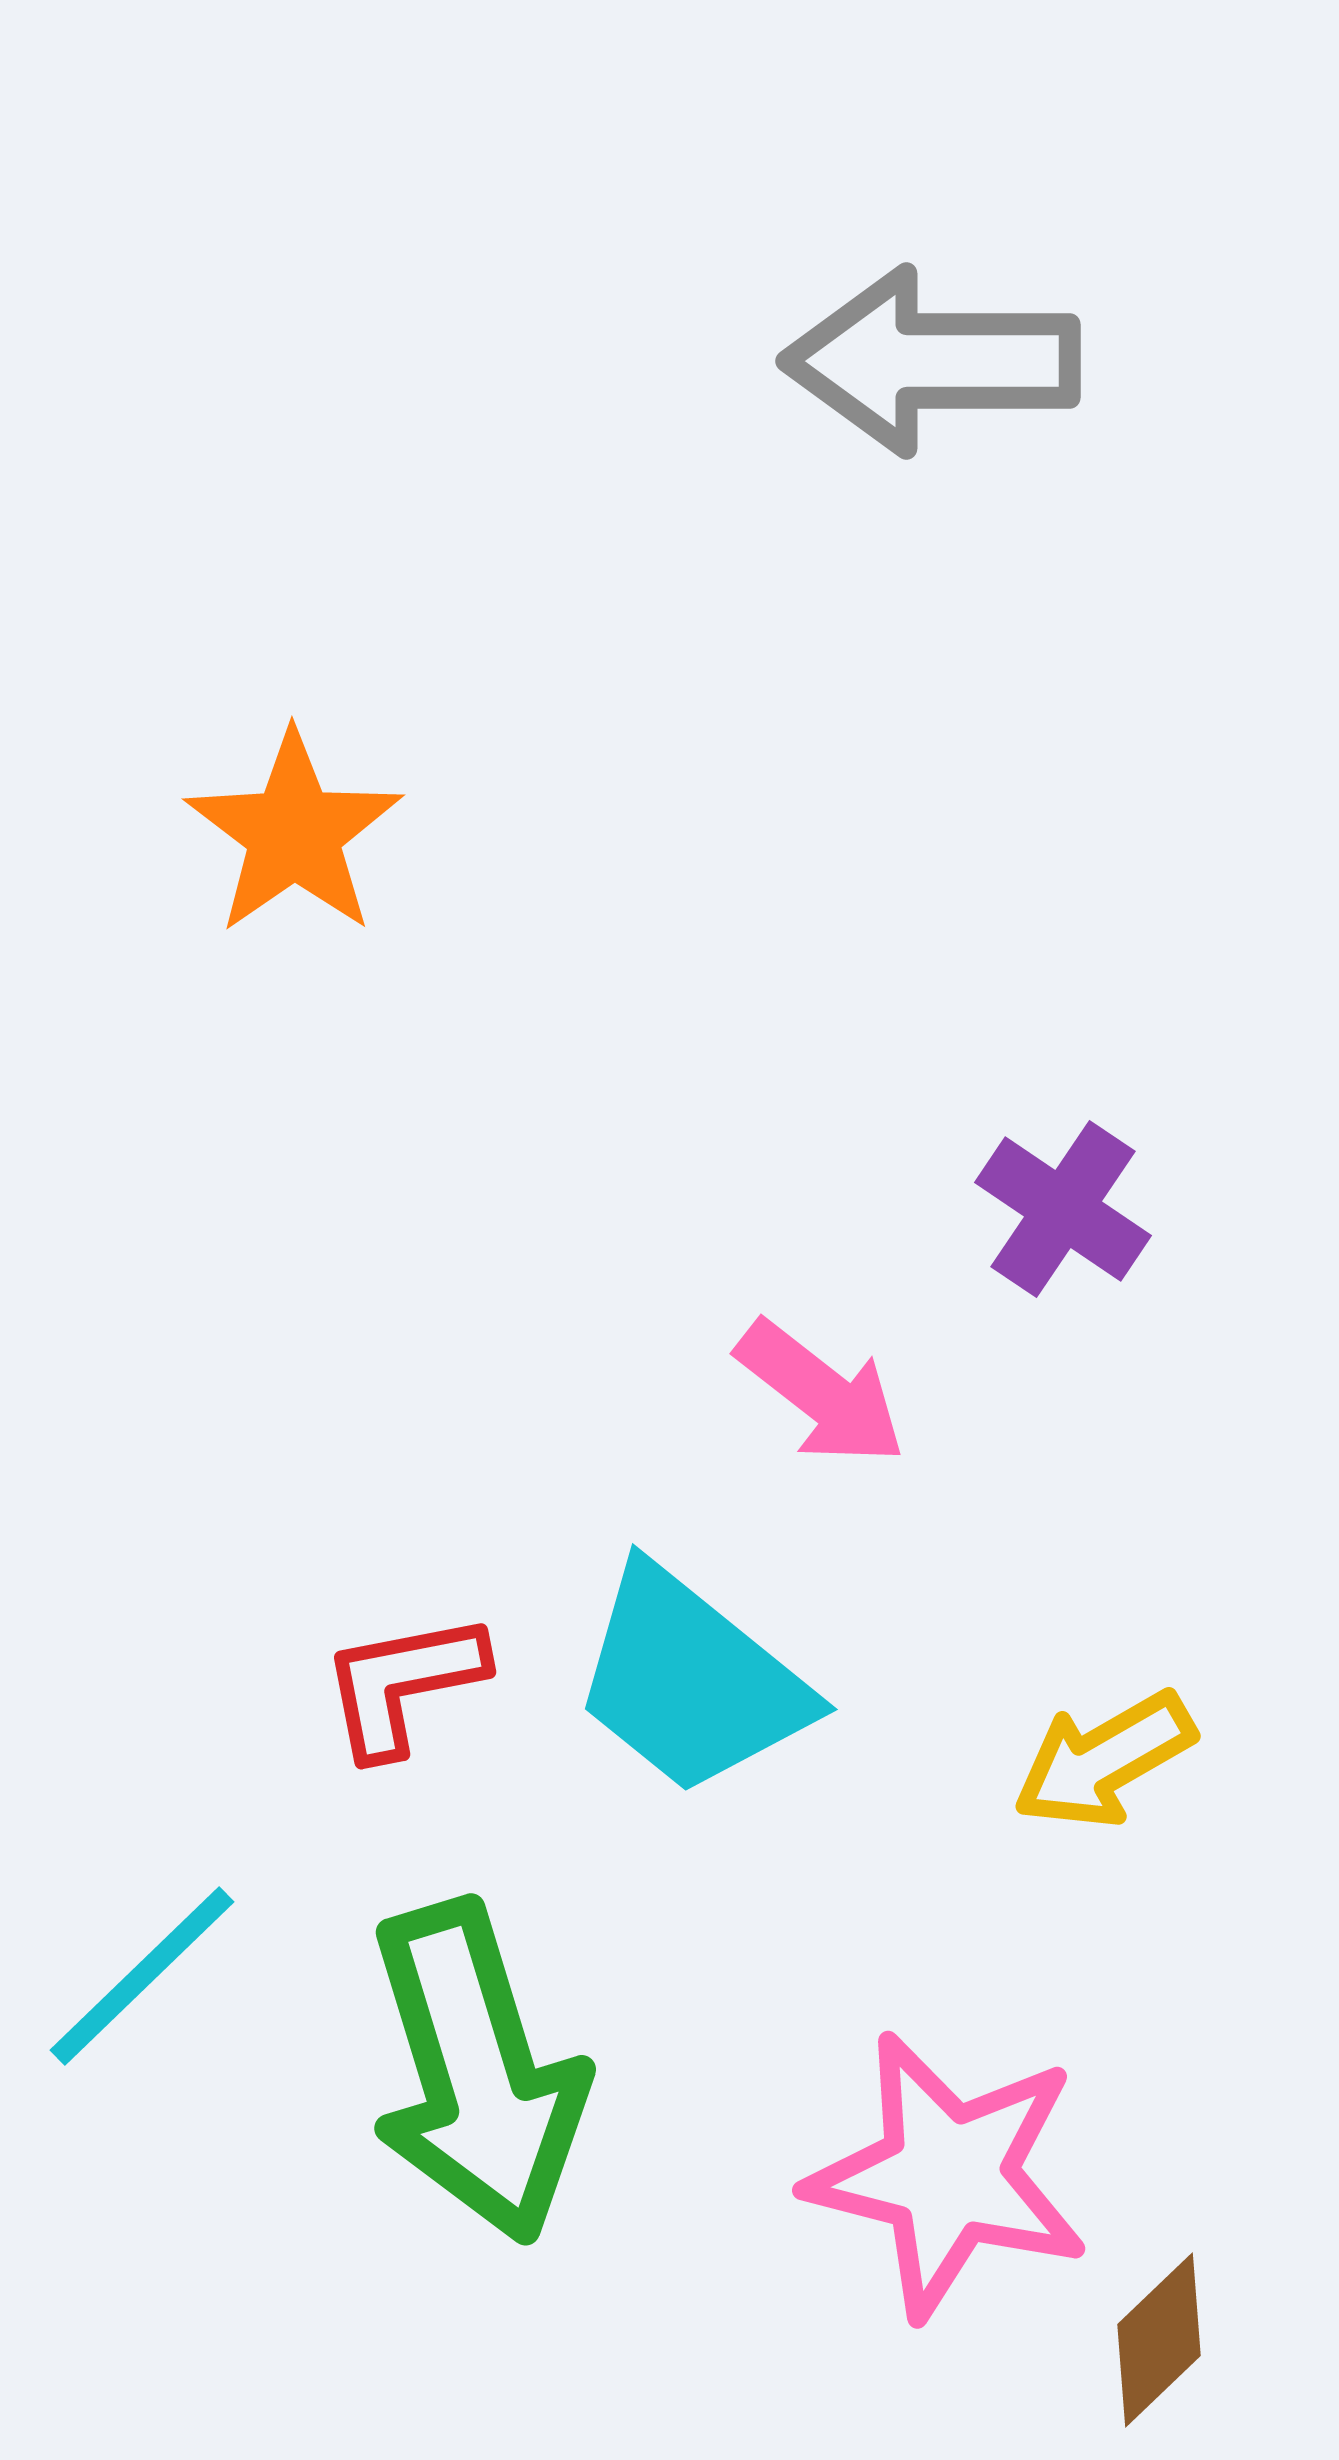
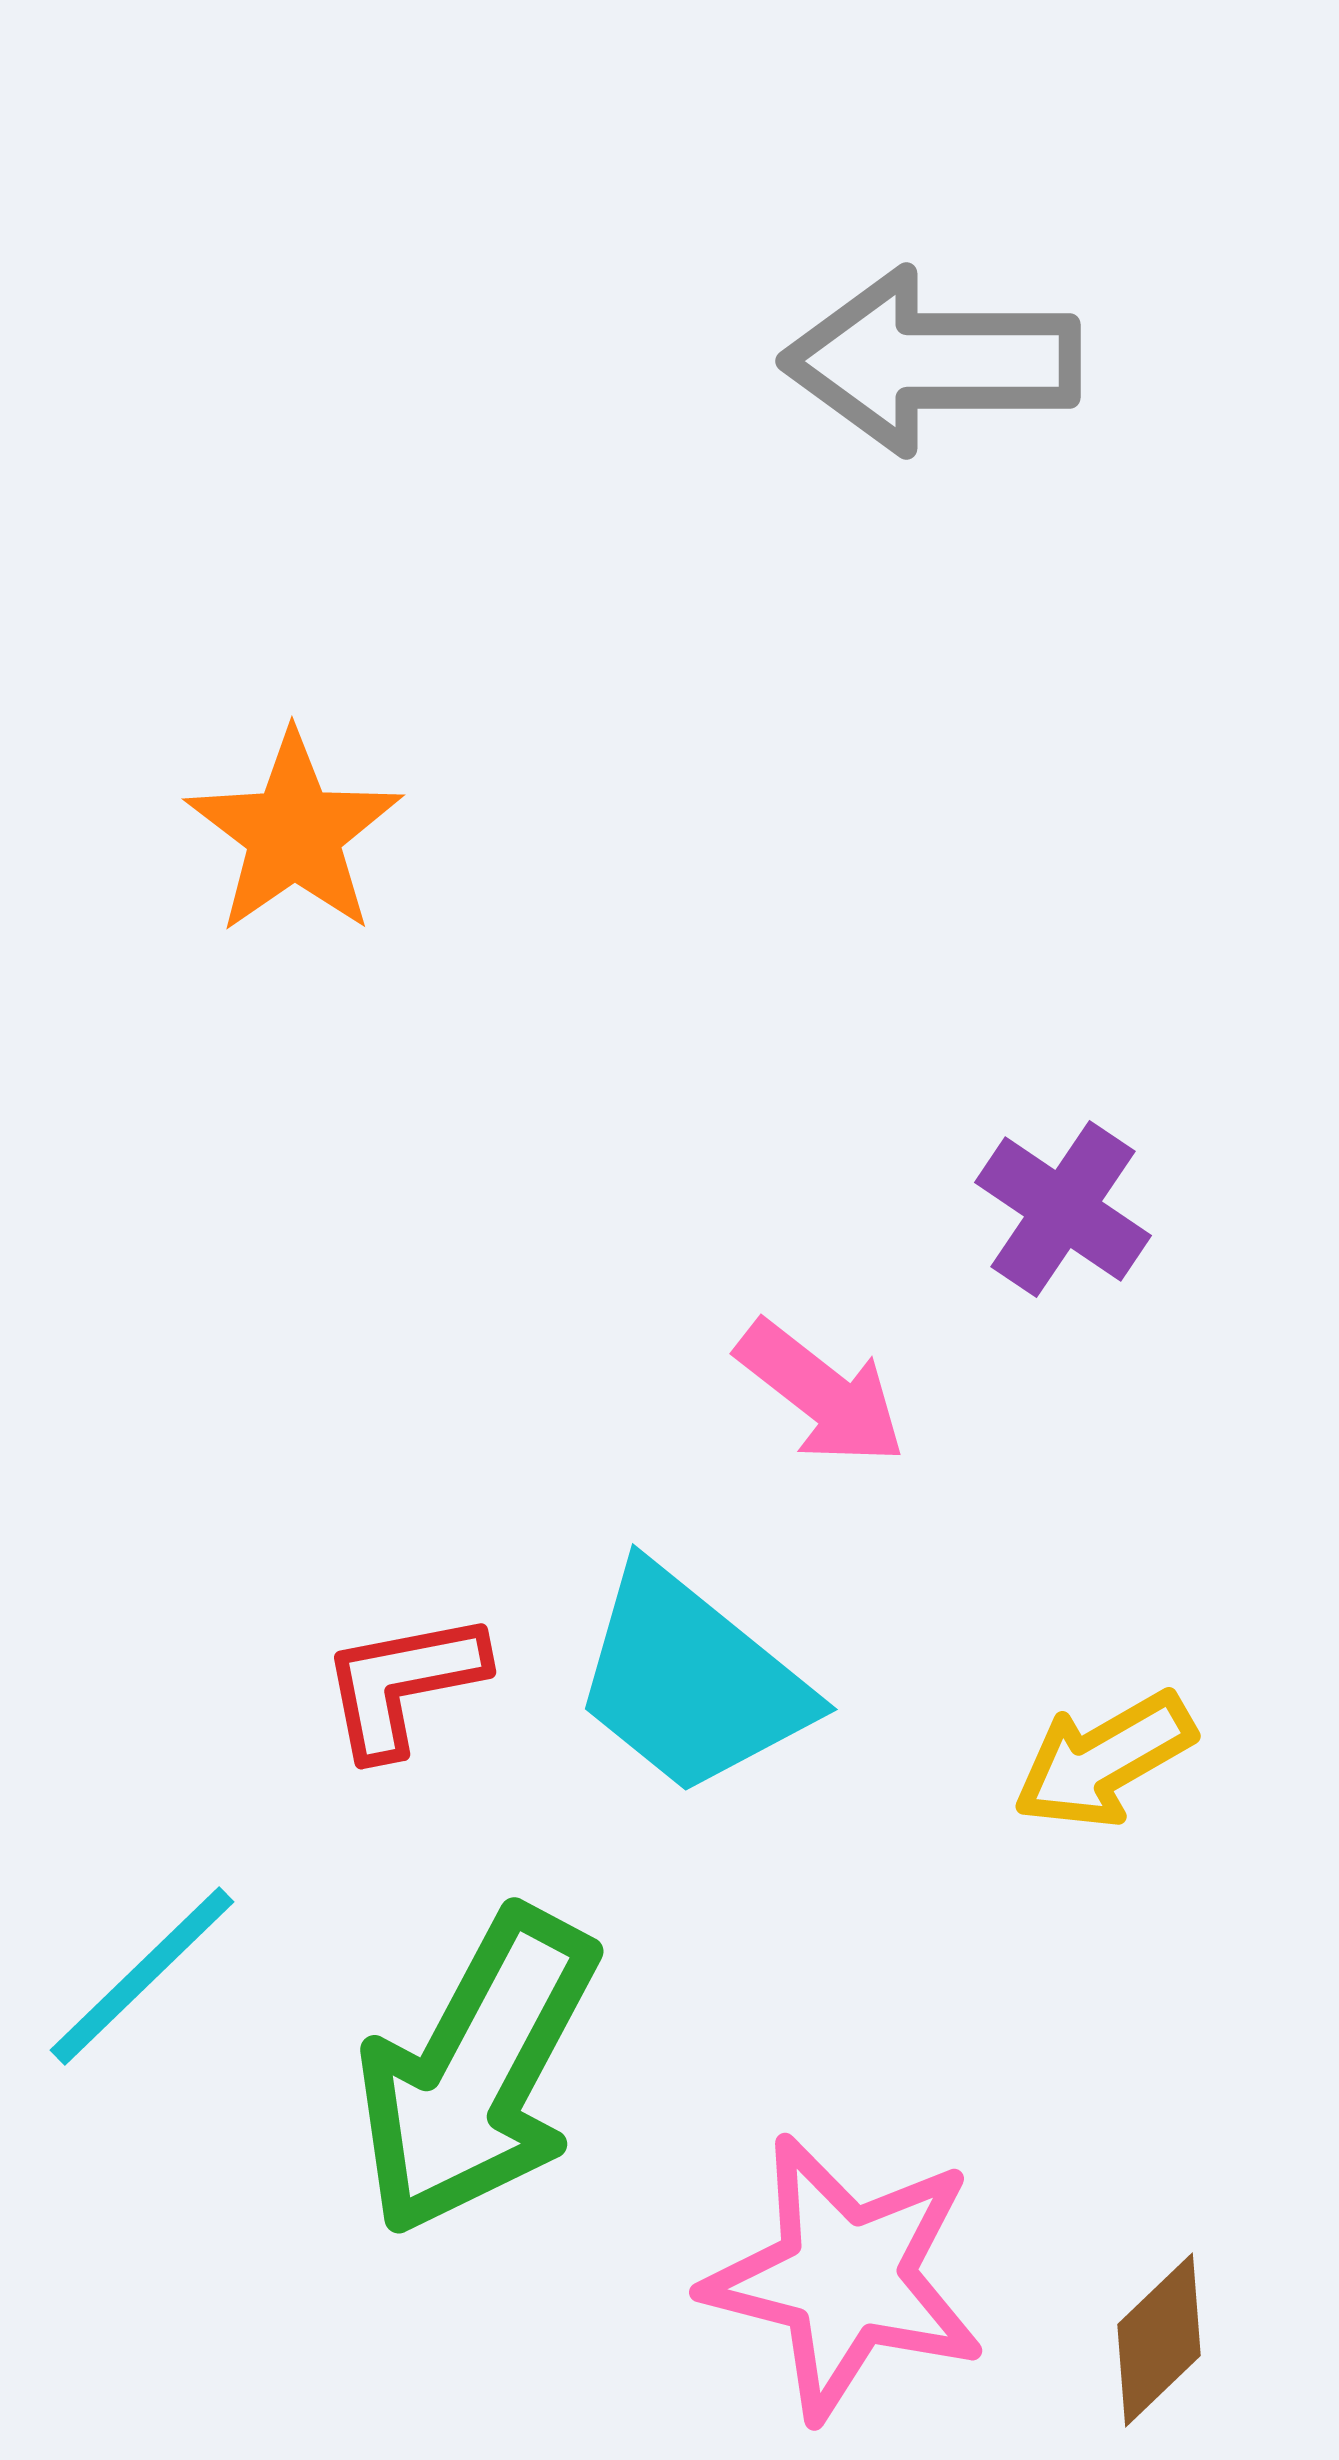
green arrow: rotated 45 degrees clockwise
pink star: moved 103 px left, 102 px down
